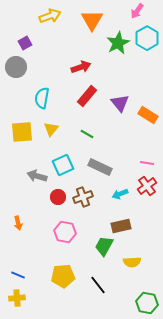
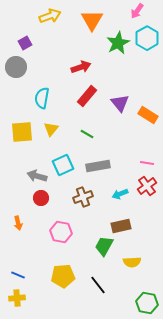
gray rectangle: moved 2 px left, 1 px up; rotated 35 degrees counterclockwise
red circle: moved 17 px left, 1 px down
pink hexagon: moved 4 px left
